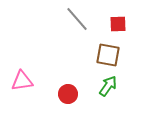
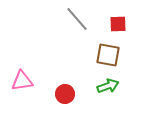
green arrow: rotated 35 degrees clockwise
red circle: moved 3 px left
